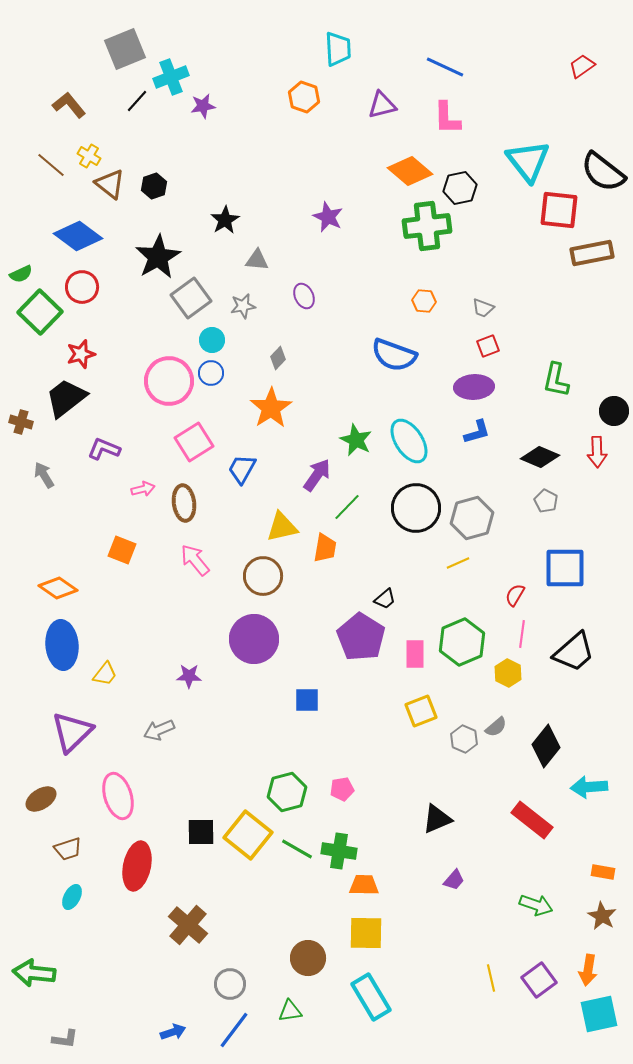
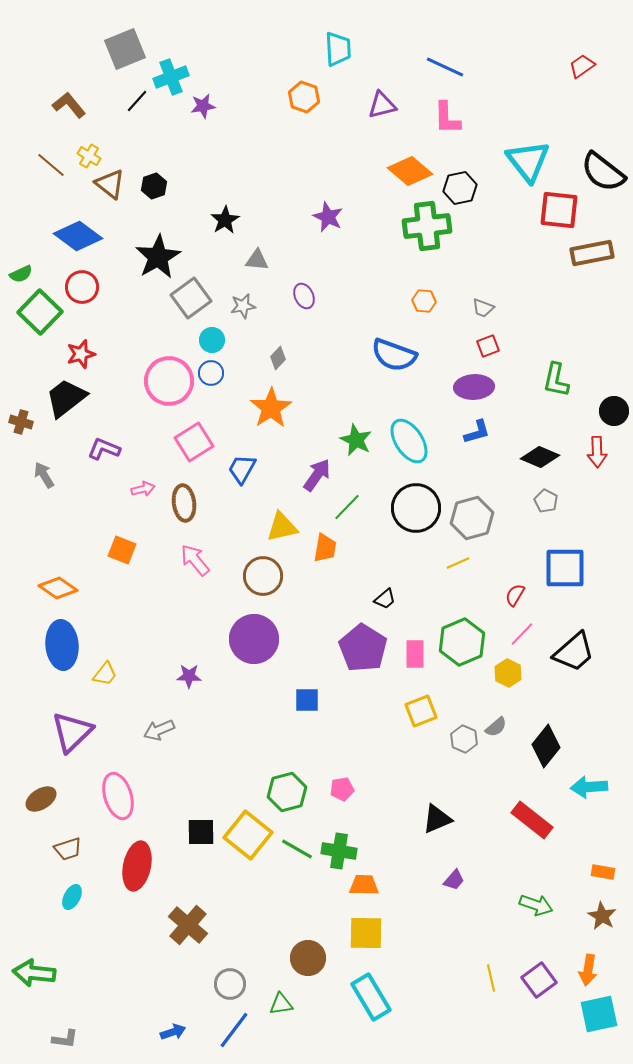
pink line at (522, 634): rotated 36 degrees clockwise
purple pentagon at (361, 637): moved 2 px right, 11 px down
green triangle at (290, 1011): moved 9 px left, 7 px up
